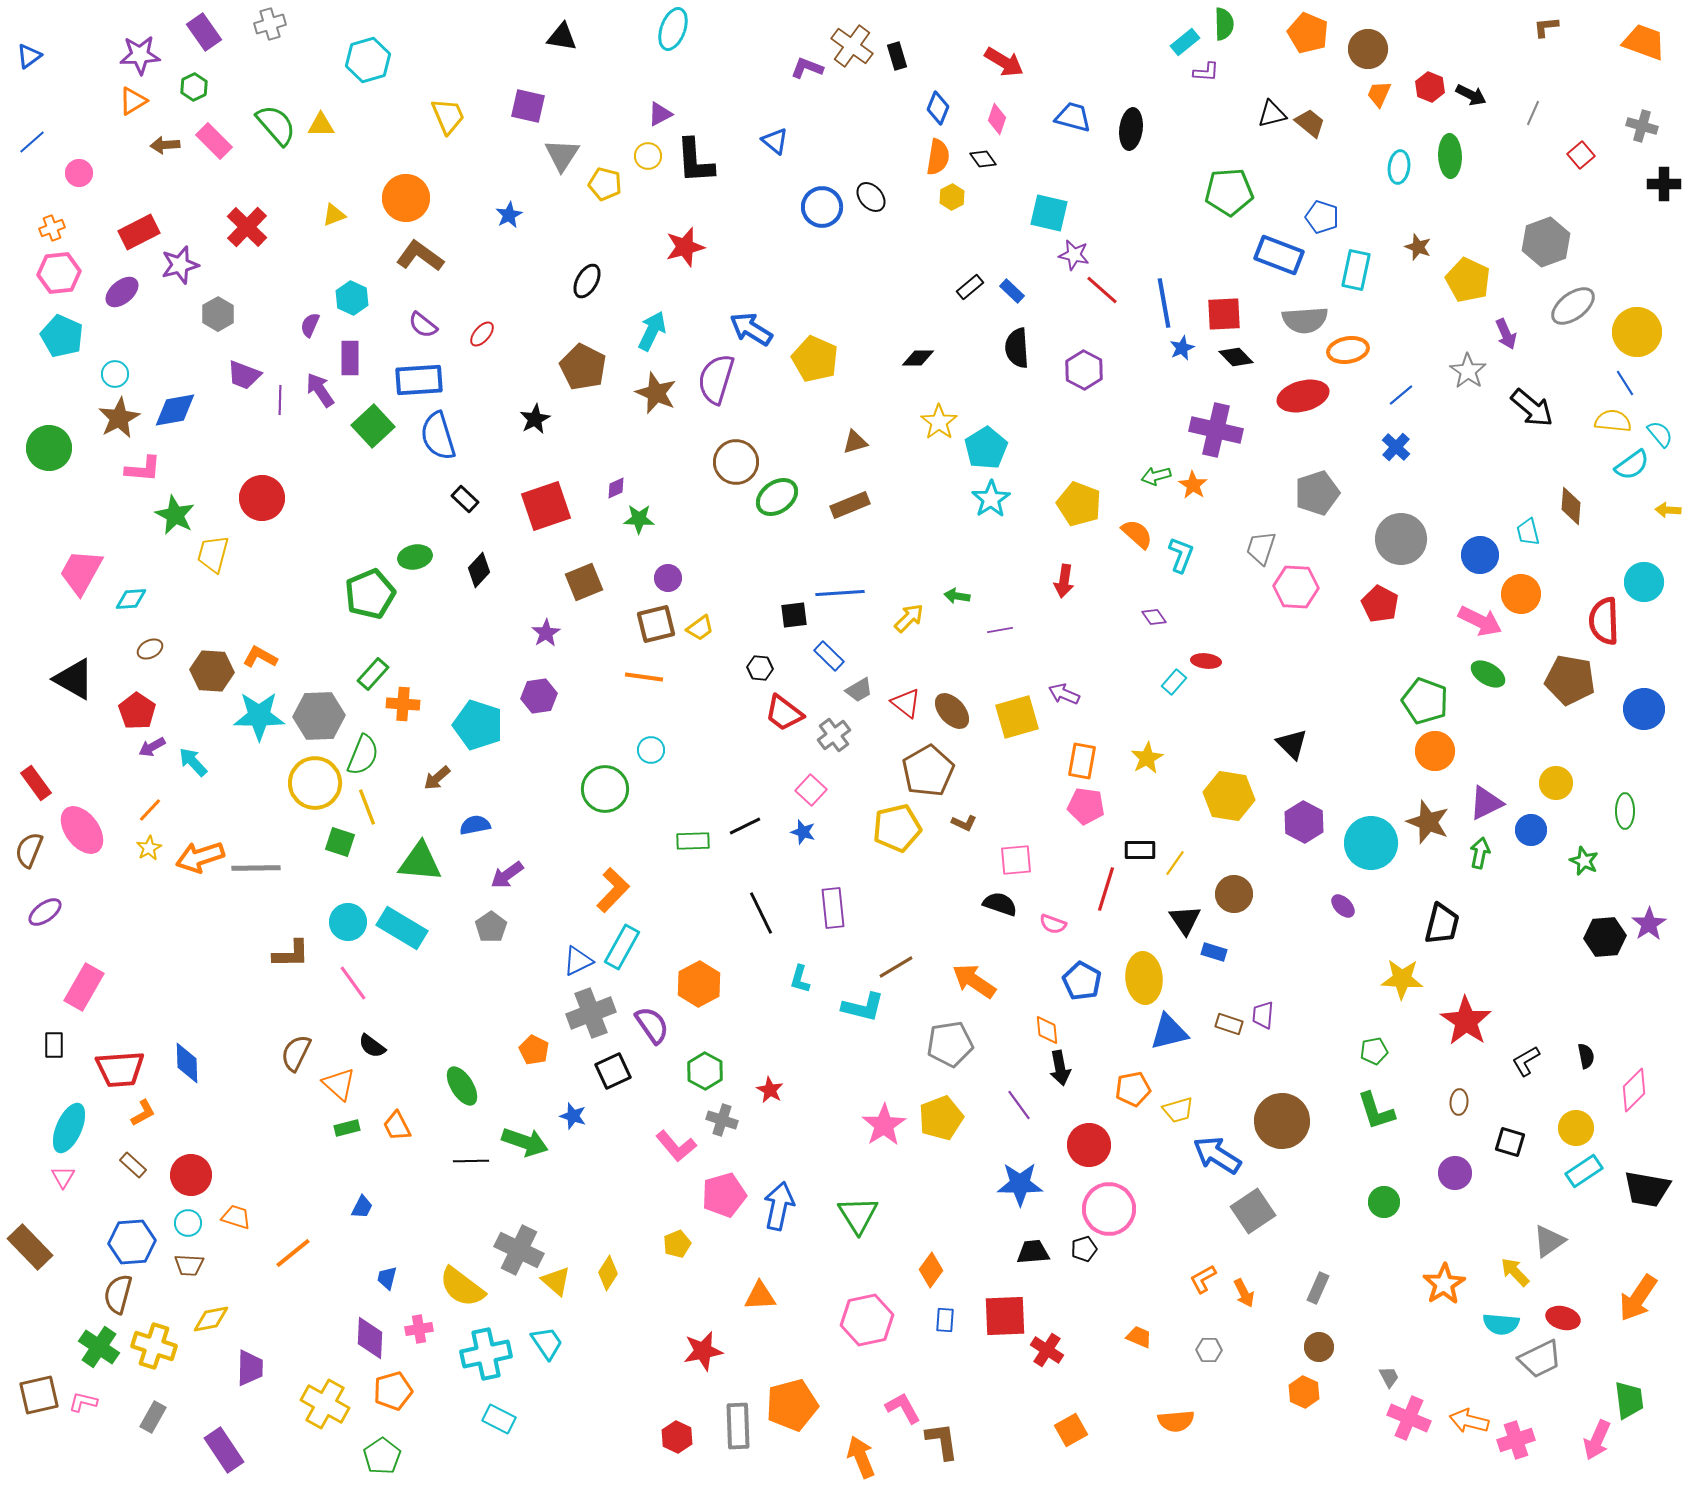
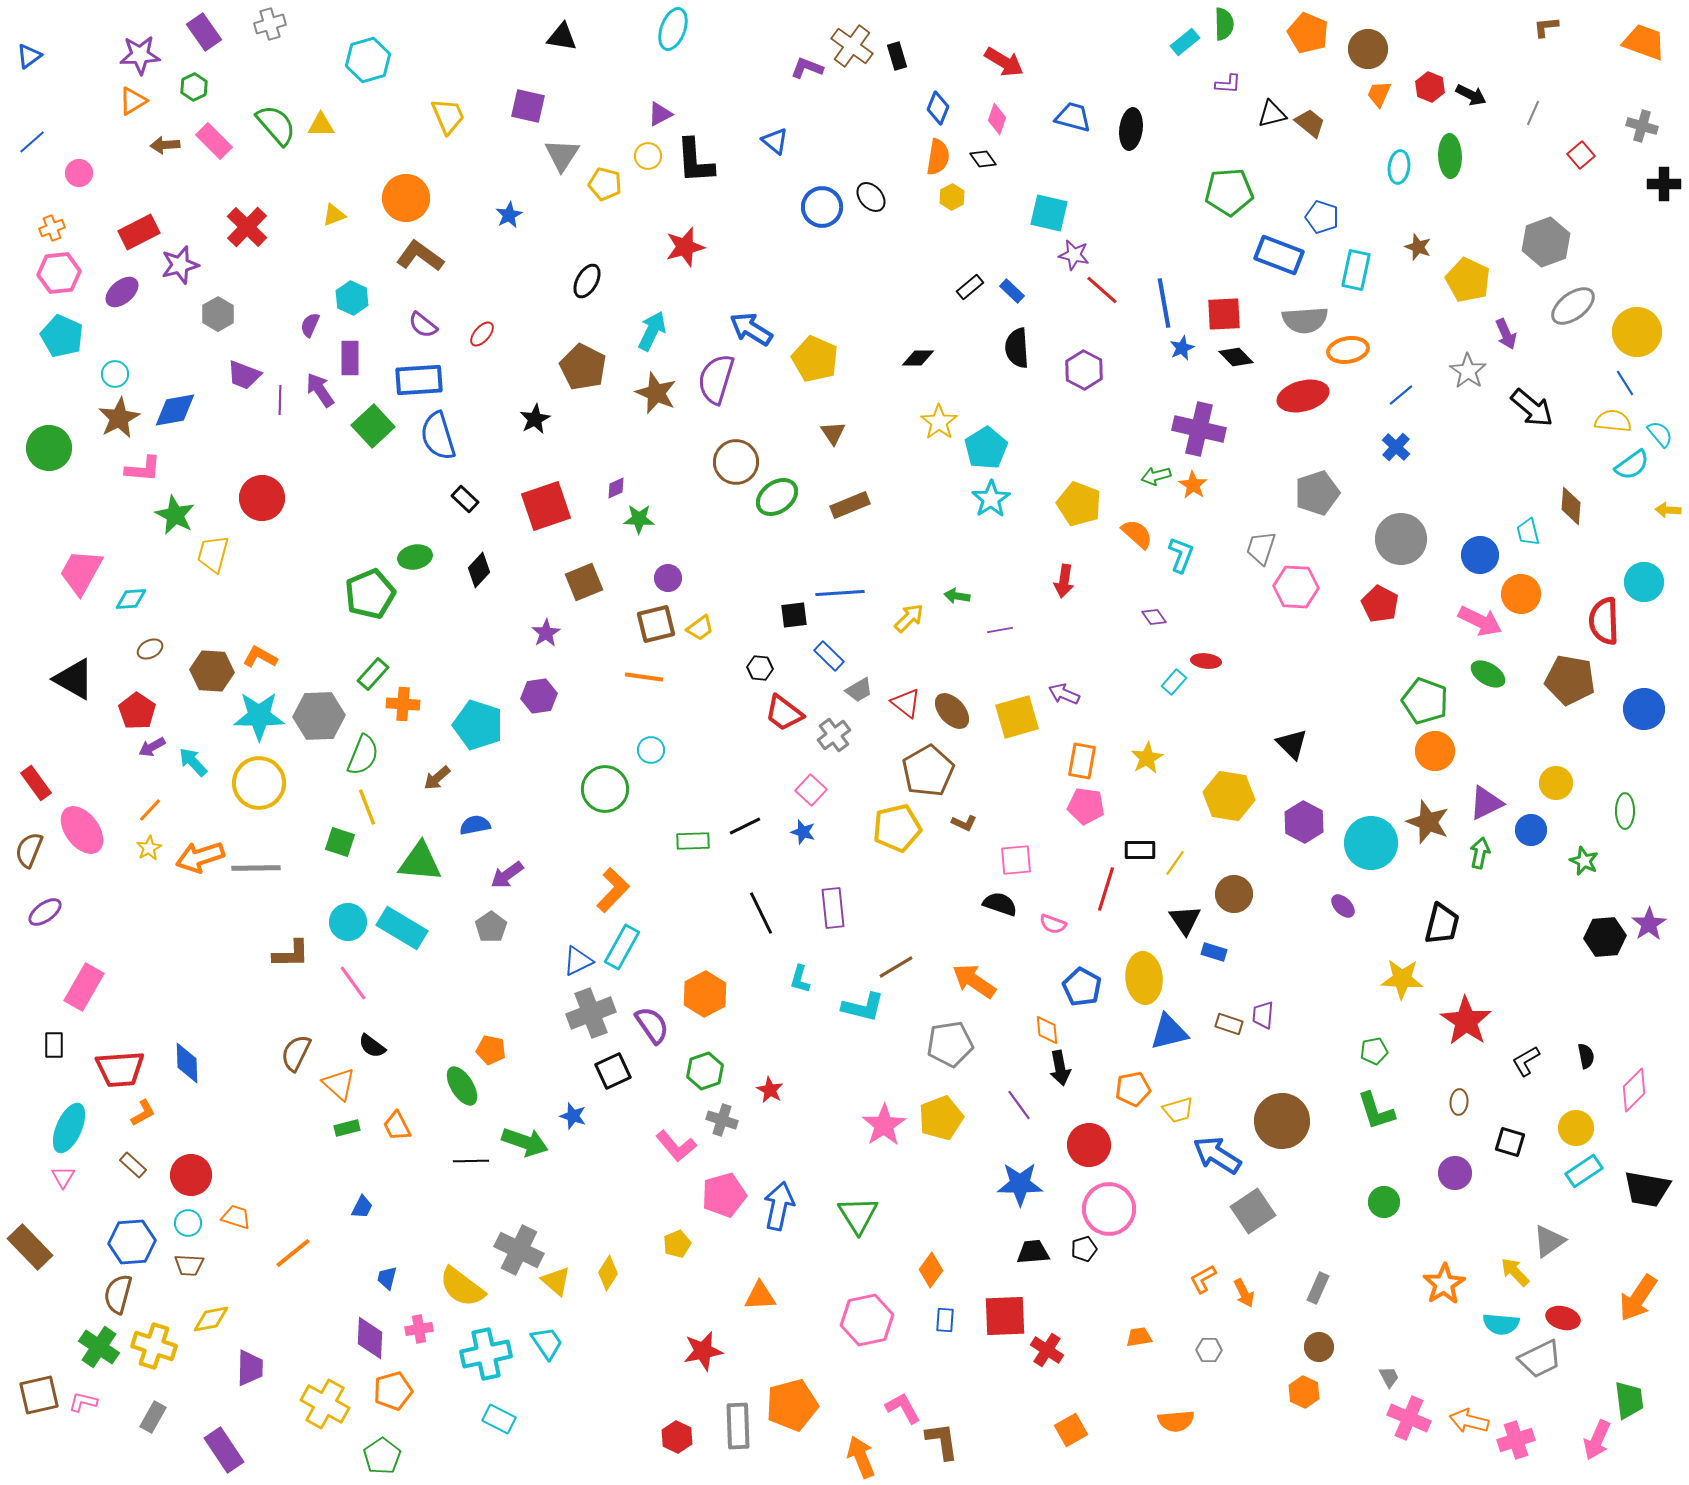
purple L-shape at (1206, 72): moved 22 px right, 12 px down
purple cross at (1216, 430): moved 17 px left, 1 px up
brown triangle at (855, 442): moved 22 px left, 9 px up; rotated 48 degrees counterclockwise
yellow circle at (315, 783): moved 56 px left
blue pentagon at (1082, 981): moved 6 px down
orange hexagon at (699, 984): moved 6 px right, 10 px down
orange pentagon at (534, 1050): moved 43 px left; rotated 16 degrees counterclockwise
green hexagon at (705, 1071): rotated 12 degrees clockwise
orange trapezoid at (1139, 1337): rotated 32 degrees counterclockwise
